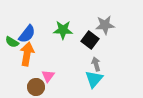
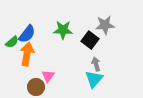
green semicircle: rotated 72 degrees counterclockwise
